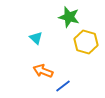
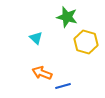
green star: moved 2 px left
orange arrow: moved 1 px left, 2 px down
blue line: rotated 21 degrees clockwise
